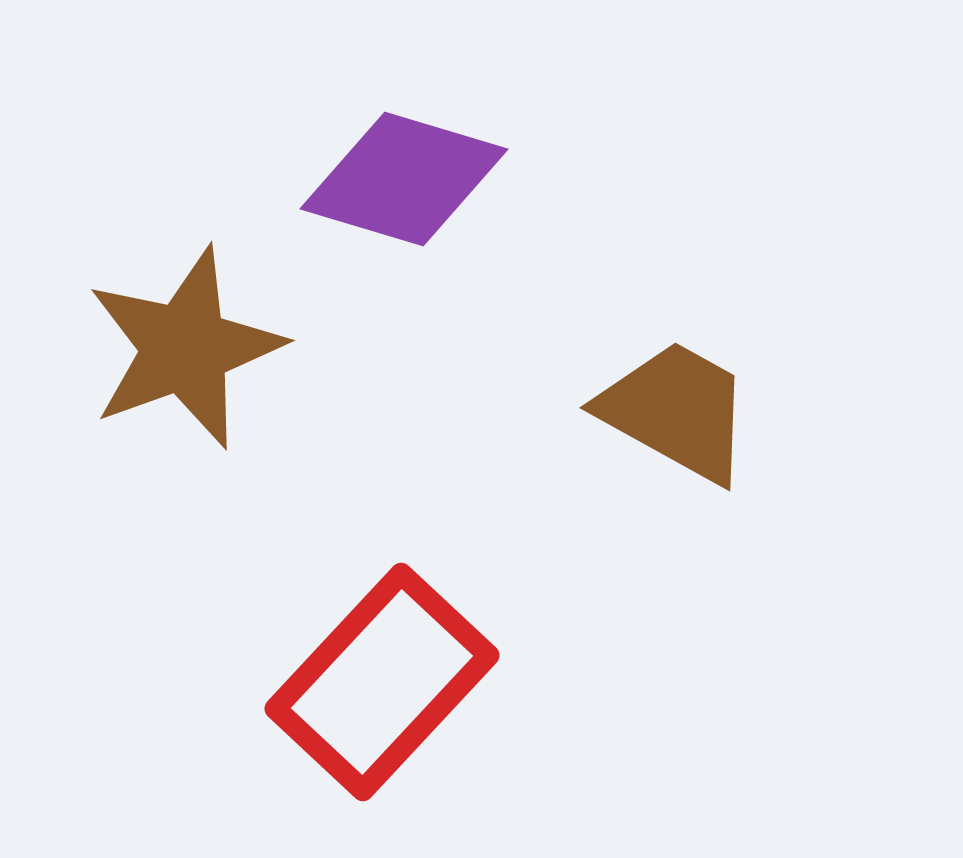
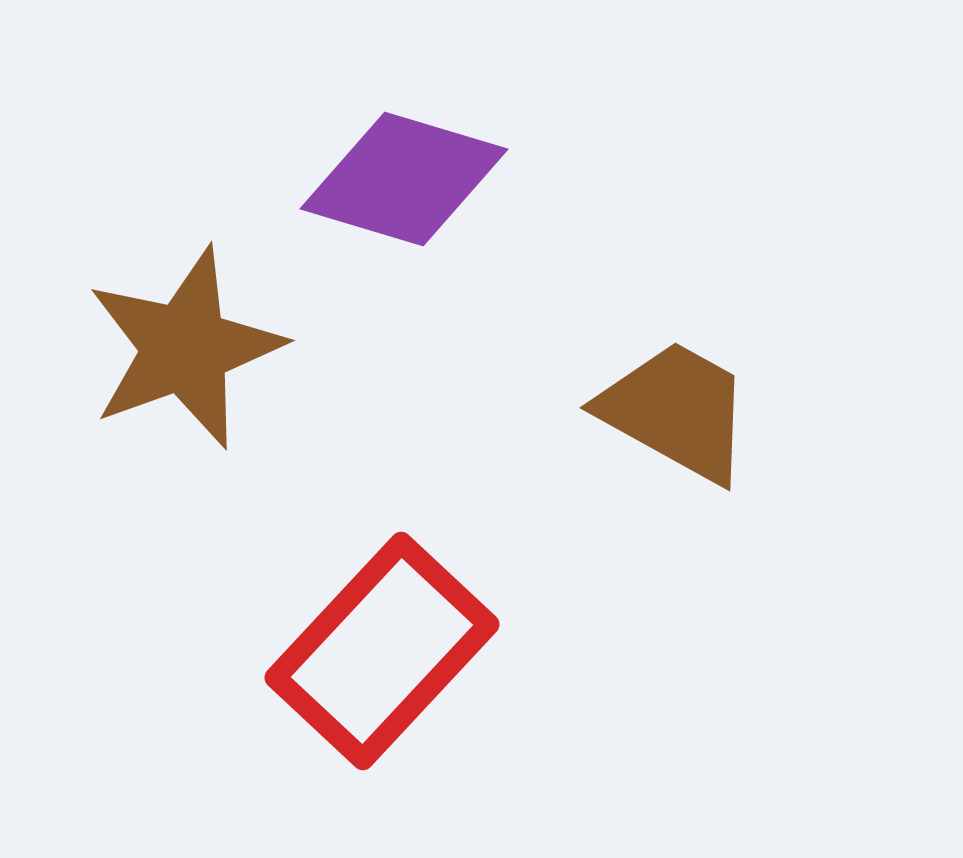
red rectangle: moved 31 px up
